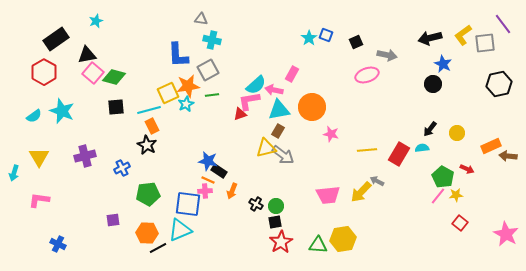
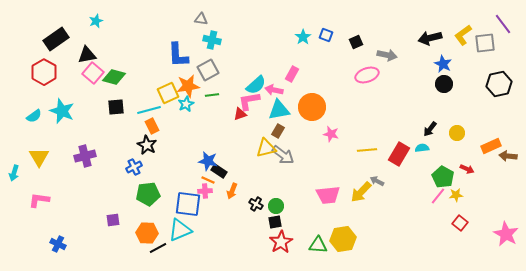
cyan star at (309, 38): moved 6 px left, 1 px up
black circle at (433, 84): moved 11 px right
blue cross at (122, 168): moved 12 px right, 1 px up
